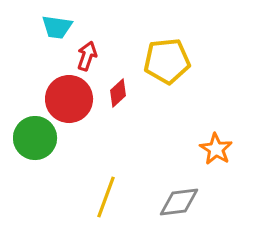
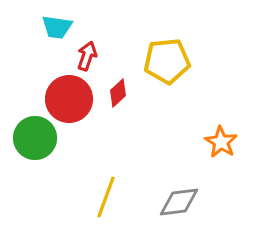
orange star: moved 5 px right, 7 px up
